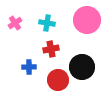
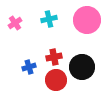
cyan cross: moved 2 px right, 4 px up; rotated 21 degrees counterclockwise
red cross: moved 3 px right, 8 px down
blue cross: rotated 16 degrees counterclockwise
red circle: moved 2 px left
